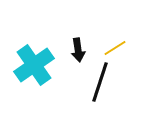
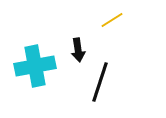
yellow line: moved 3 px left, 28 px up
cyan cross: moved 1 px right, 1 px down; rotated 24 degrees clockwise
